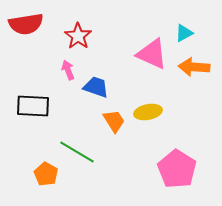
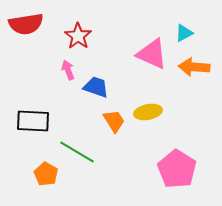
black rectangle: moved 15 px down
